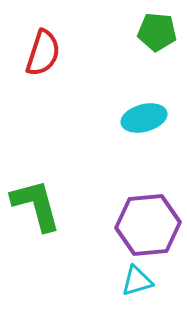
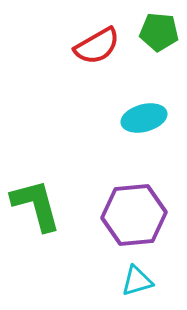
green pentagon: moved 2 px right
red semicircle: moved 54 px right, 7 px up; rotated 42 degrees clockwise
purple hexagon: moved 14 px left, 10 px up
